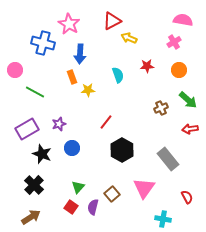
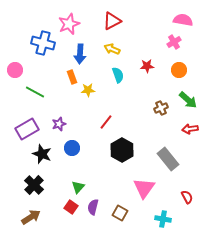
pink star: rotated 20 degrees clockwise
yellow arrow: moved 17 px left, 11 px down
brown square: moved 8 px right, 19 px down; rotated 21 degrees counterclockwise
